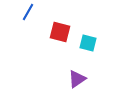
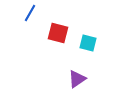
blue line: moved 2 px right, 1 px down
red square: moved 2 px left, 1 px down
